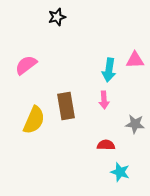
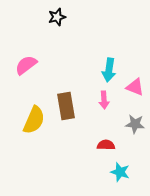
pink triangle: moved 27 px down; rotated 24 degrees clockwise
